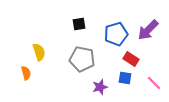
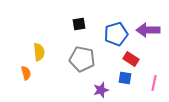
purple arrow: rotated 45 degrees clockwise
yellow semicircle: rotated 12 degrees clockwise
pink line: rotated 56 degrees clockwise
purple star: moved 1 px right, 3 px down
